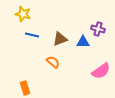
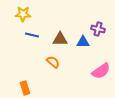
yellow star: rotated 14 degrees counterclockwise
brown triangle: rotated 21 degrees clockwise
